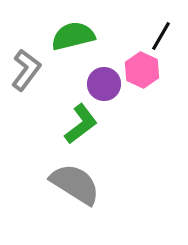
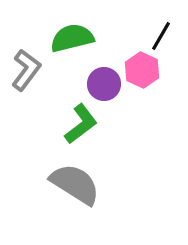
green semicircle: moved 1 px left, 2 px down
